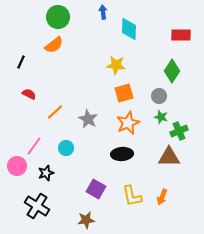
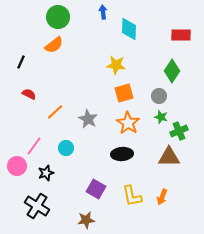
orange star: rotated 15 degrees counterclockwise
